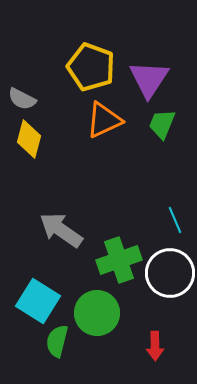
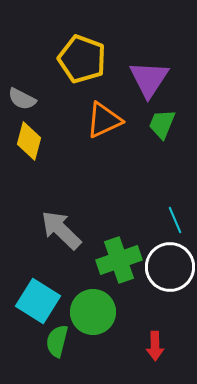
yellow pentagon: moved 9 px left, 8 px up
yellow diamond: moved 2 px down
gray arrow: rotated 9 degrees clockwise
white circle: moved 6 px up
green circle: moved 4 px left, 1 px up
